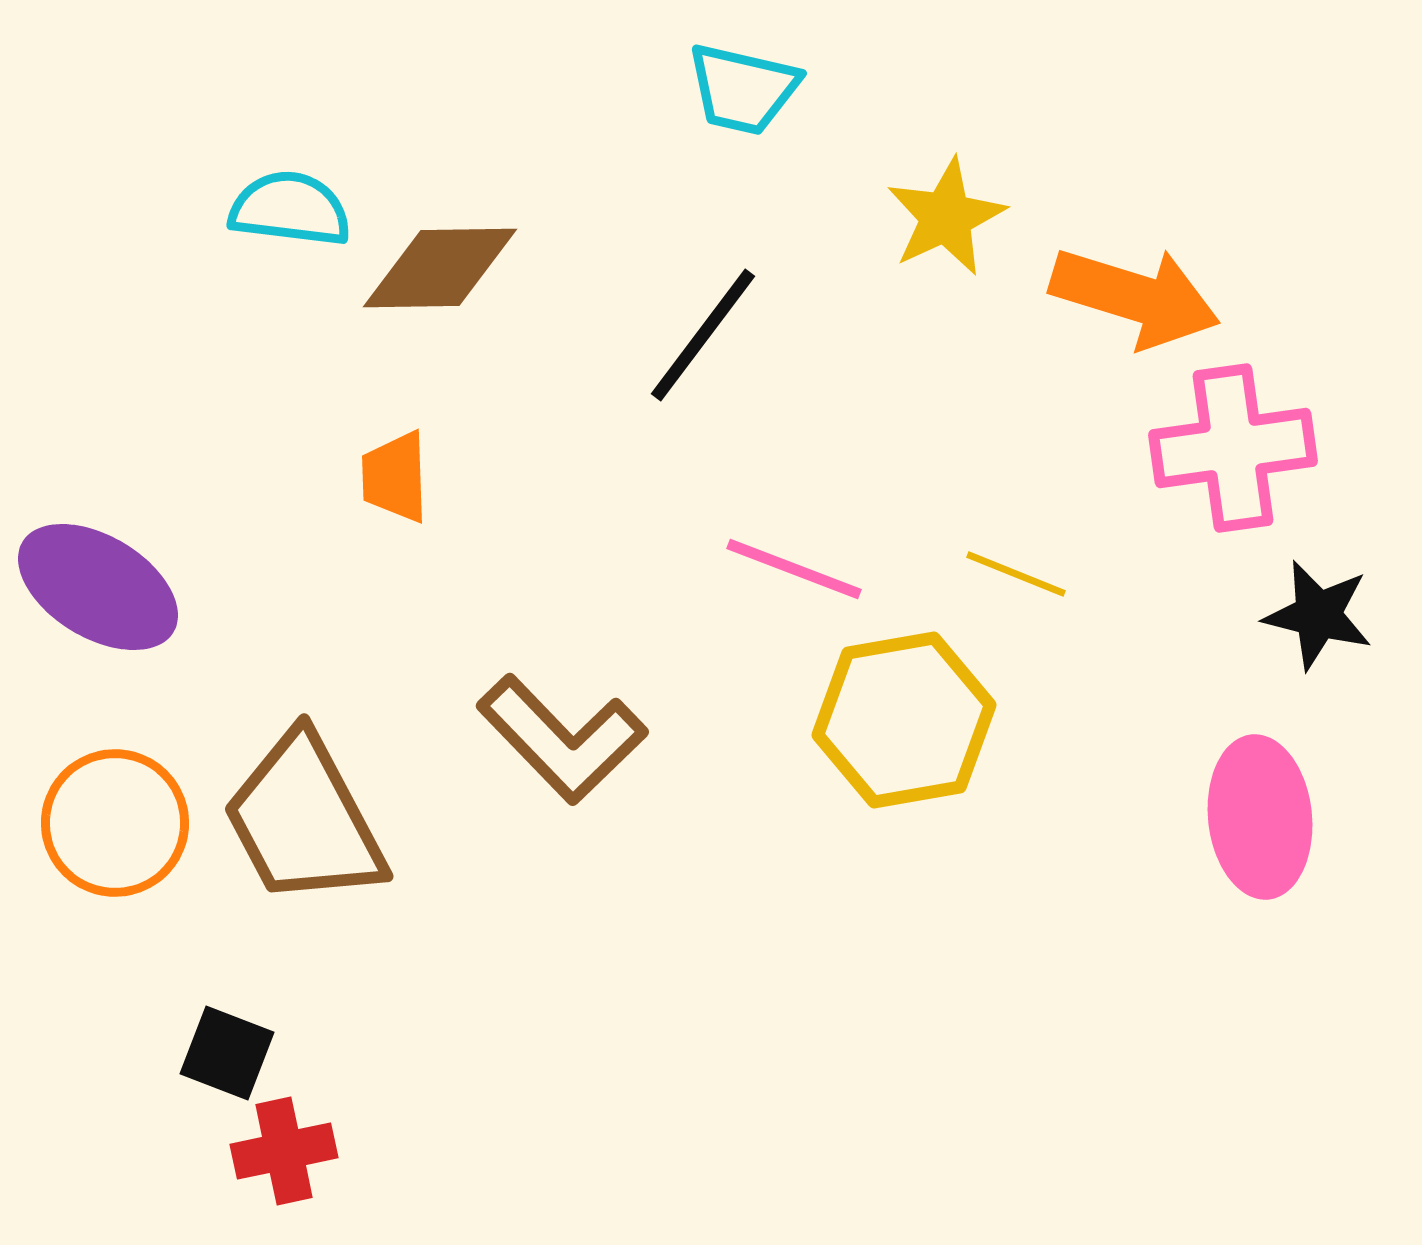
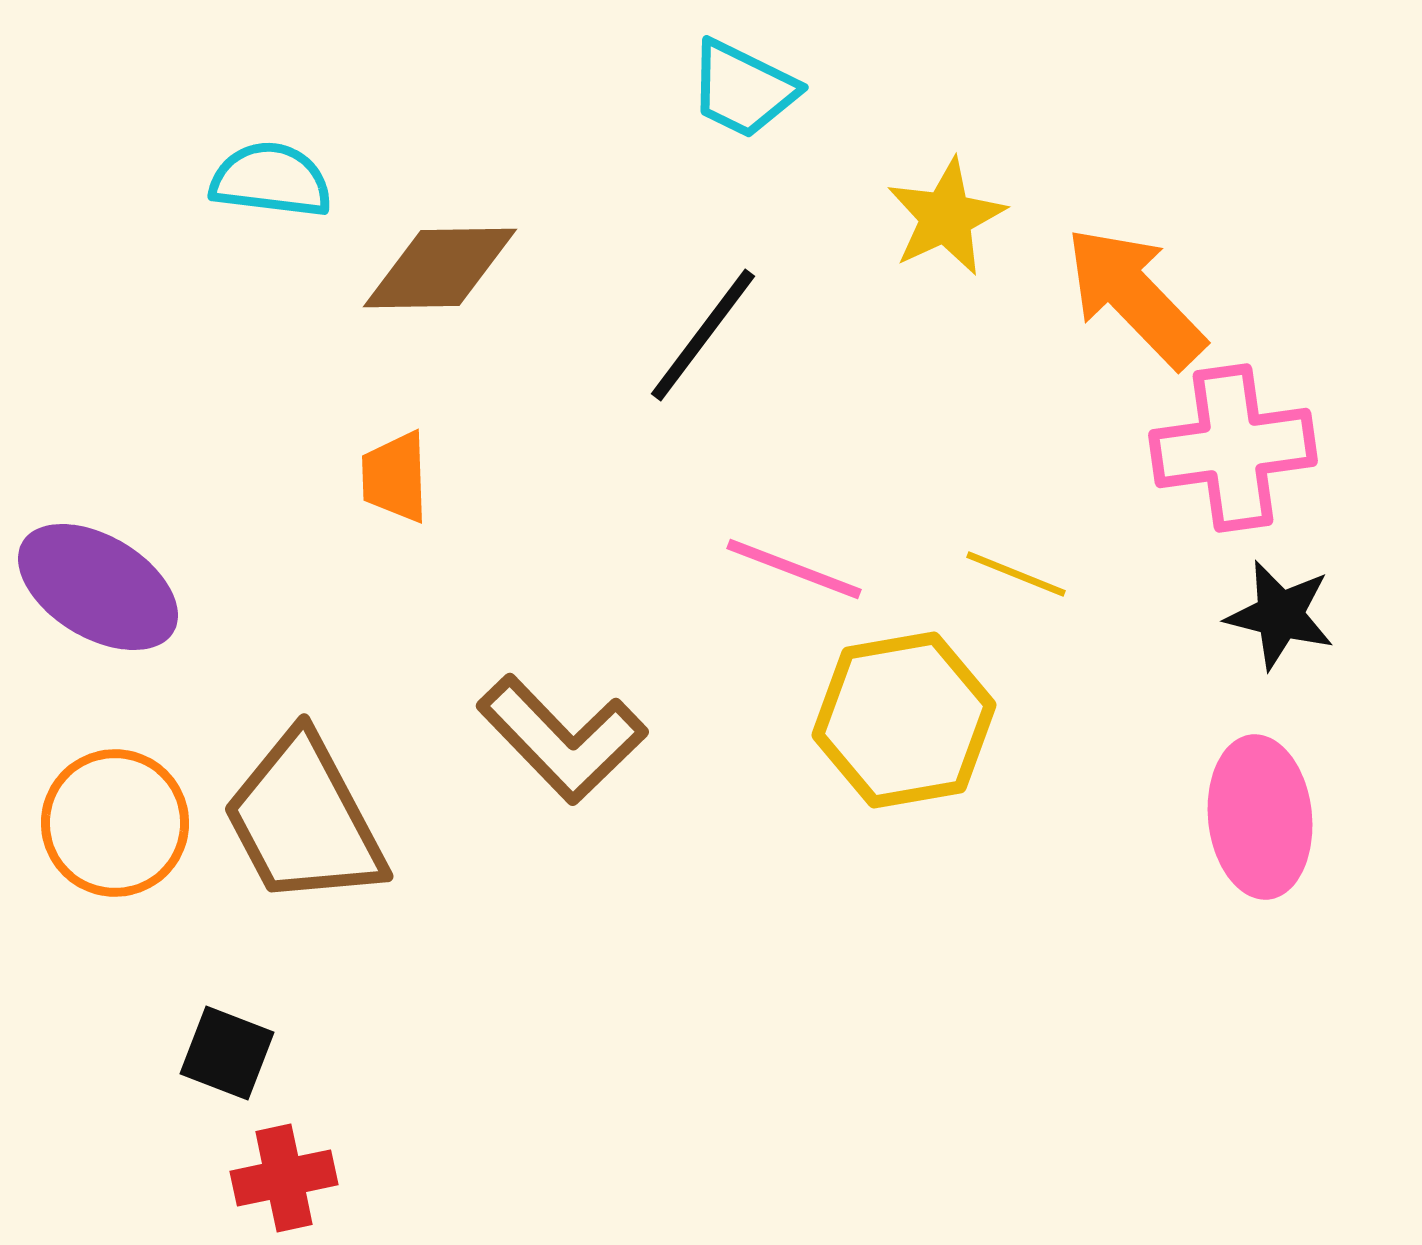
cyan trapezoid: rotated 13 degrees clockwise
cyan semicircle: moved 19 px left, 29 px up
orange arrow: rotated 151 degrees counterclockwise
black star: moved 38 px left
red cross: moved 27 px down
